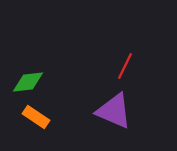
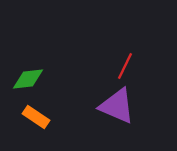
green diamond: moved 3 px up
purple triangle: moved 3 px right, 5 px up
